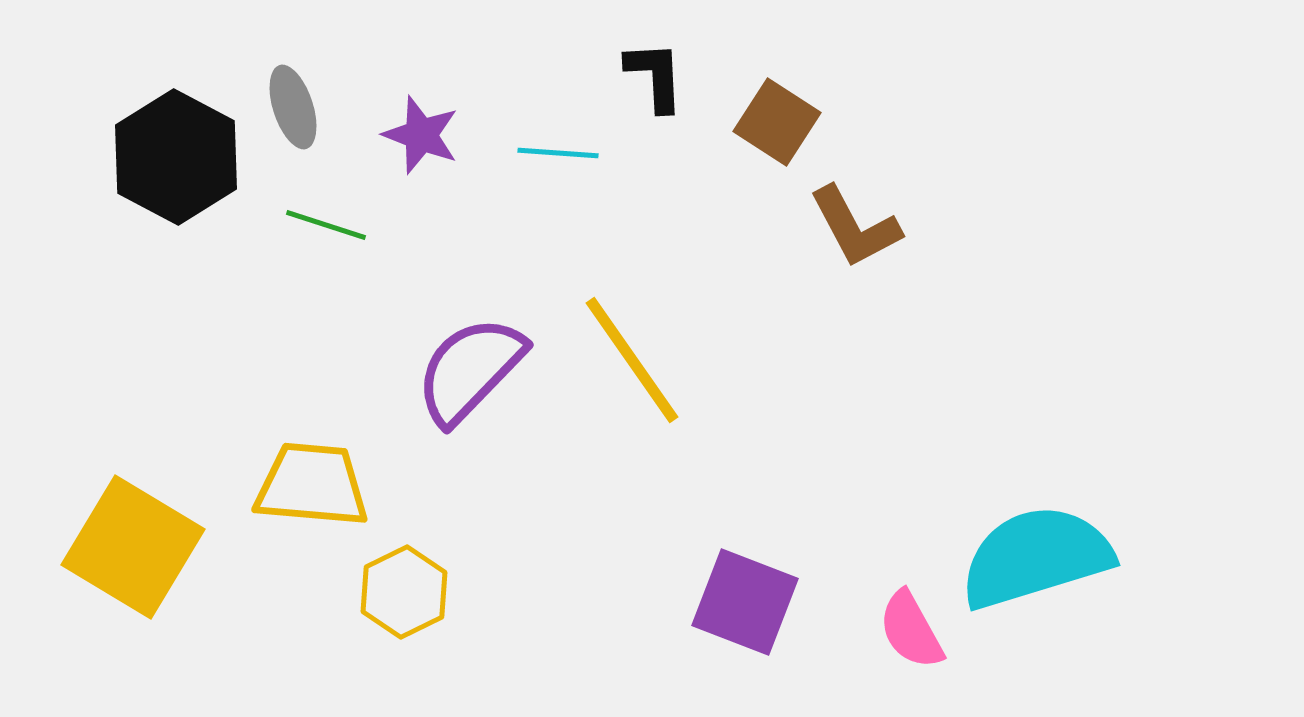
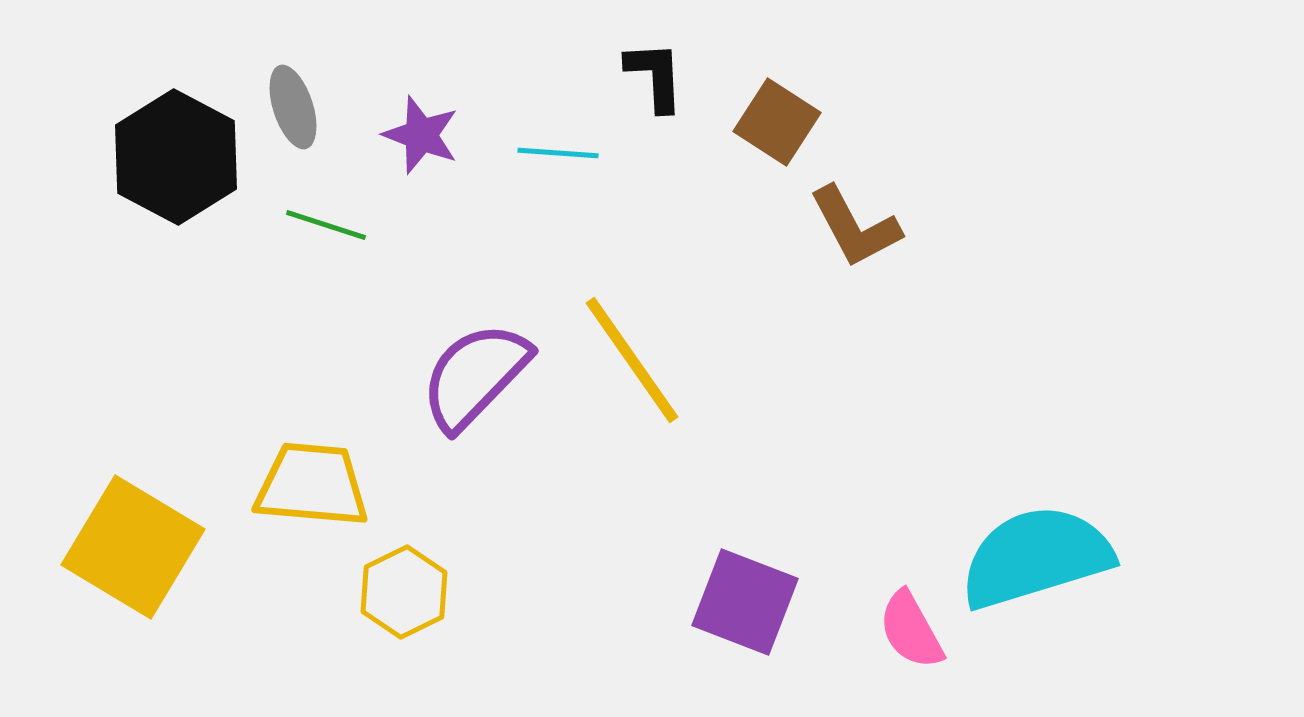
purple semicircle: moved 5 px right, 6 px down
